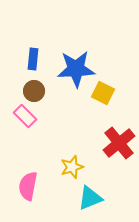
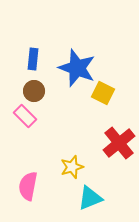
blue star: moved 1 px right, 1 px up; rotated 24 degrees clockwise
